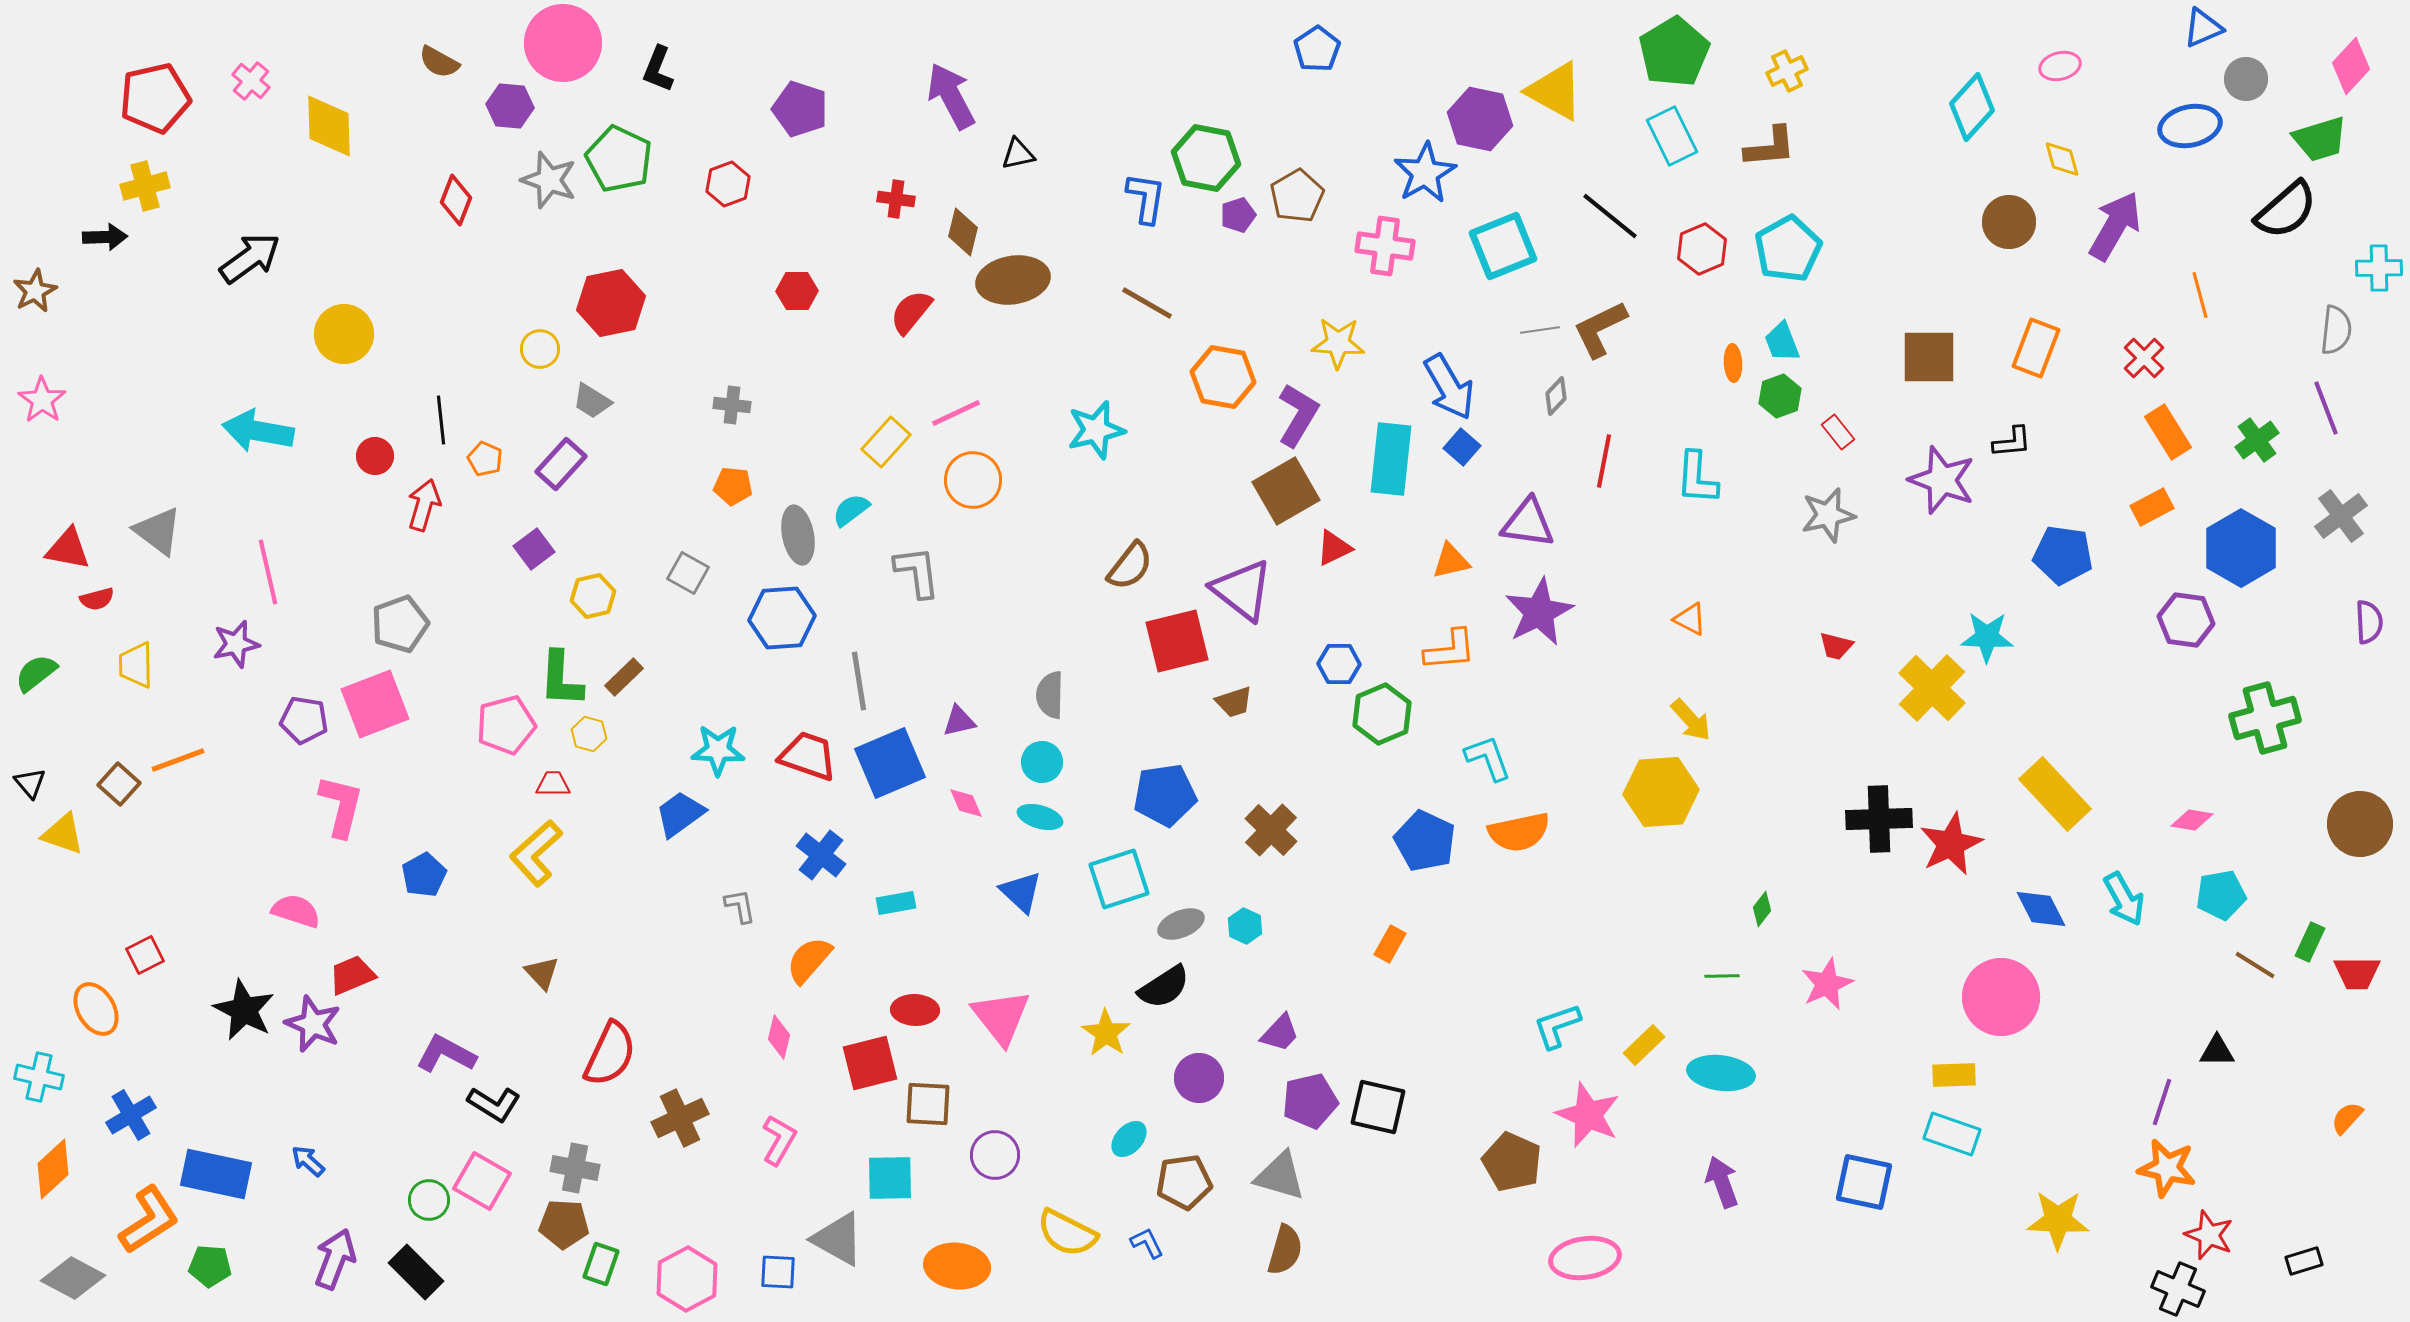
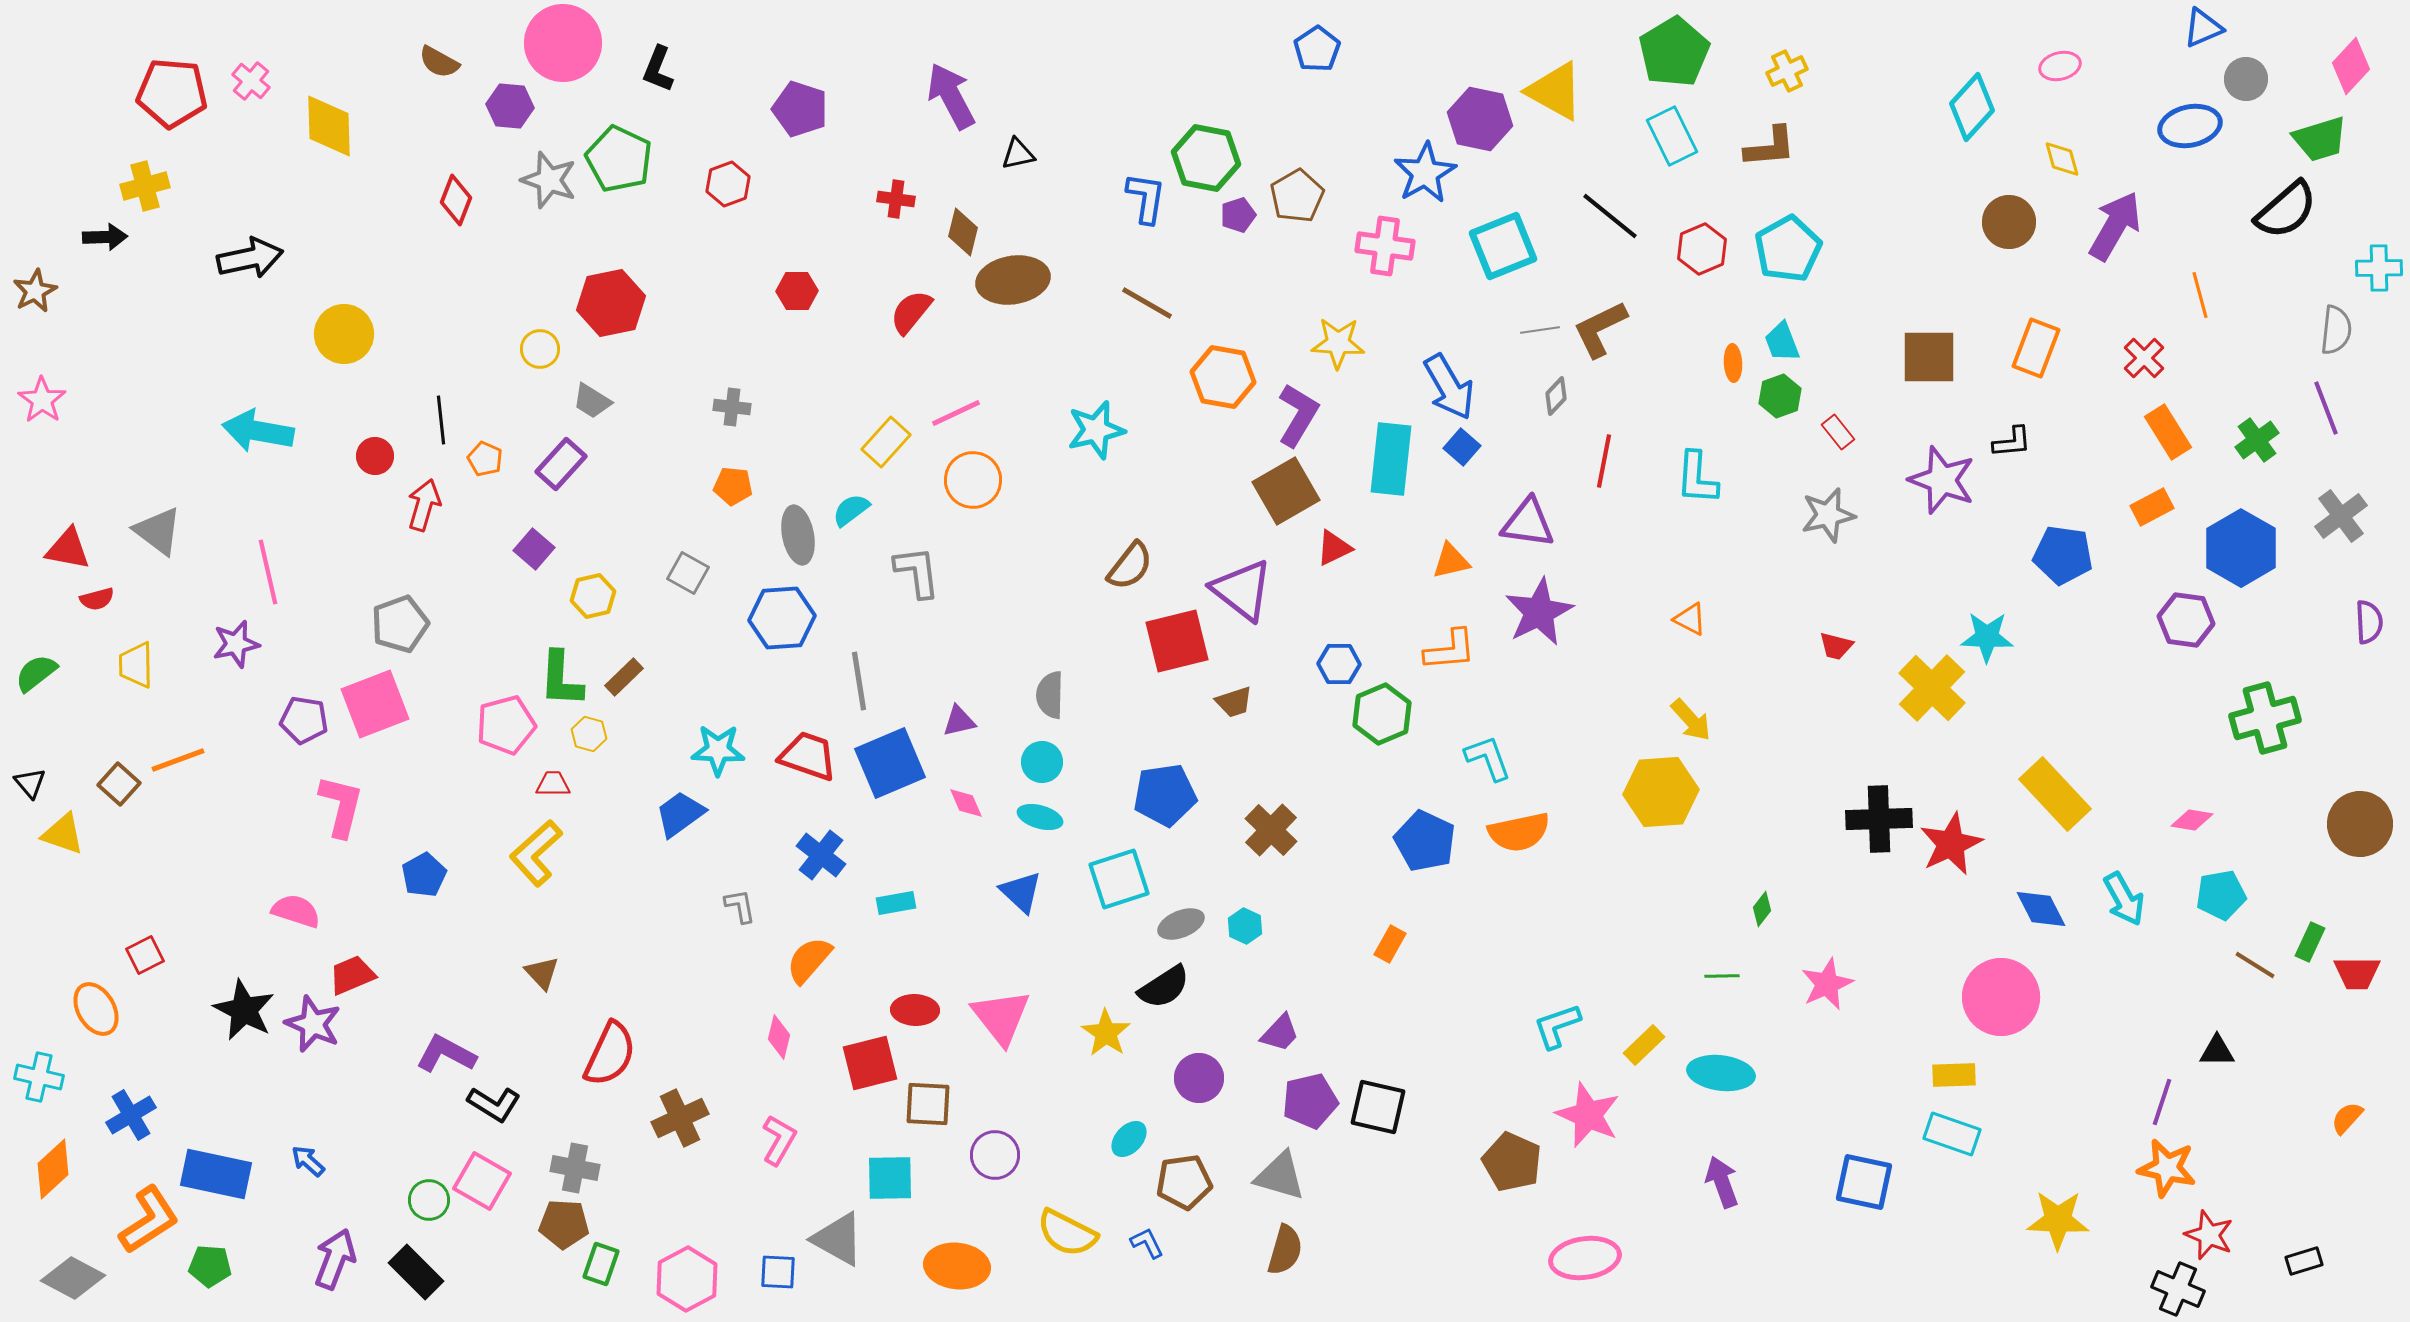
red pentagon at (155, 98): moved 17 px right, 5 px up; rotated 18 degrees clockwise
black arrow at (250, 258): rotated 24 degrees clockwise
gray cross at (732, 405): moved 2 px down
purple square at (534, 549): rotated 12 degrees counterclockwise
